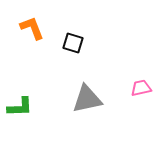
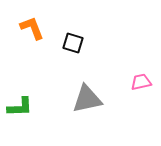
pink trapezoid: moved 6 px up
